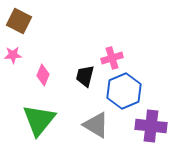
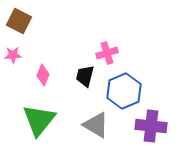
pink cross: moved 5 px left, 5 px up
